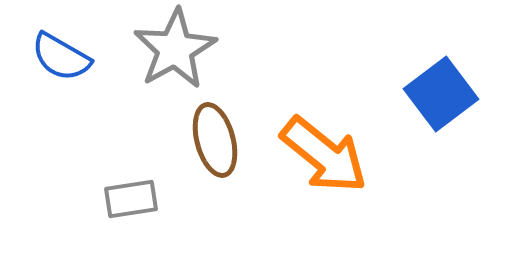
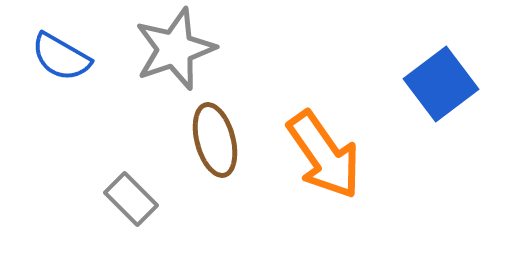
gray star: rotated 10 degrees clockwise
blue square: moved 10 px up
orange arrow: rotated 16 degrees clockwise
gray rectangle: rotated 54 degrees clockwise
